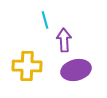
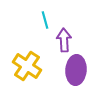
yellow cross: rotated 32 degrees clockwise
purple ellipse: rotated 72 degrees counterclockwise
